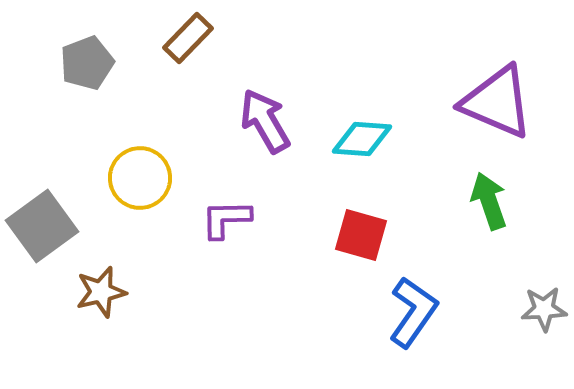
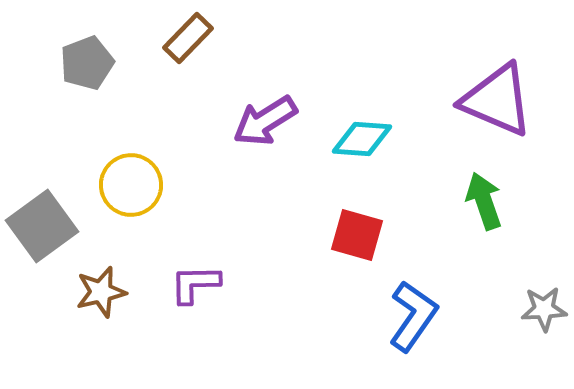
purple triangle: moved 2 px up
purple arrow: rotated 92 degrees counterclockwise
yellow circle: moved 9 px left, 7 px down
green arrow: moved 5 px left
purple L-shape: moved 31 px left, 65 px down
red square: moved 4 px left
blue L-shape: moved 4 px down
